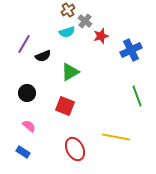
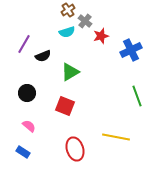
red ellipse: rotated 10 degrees clockwise
